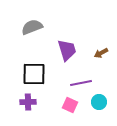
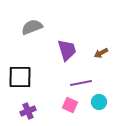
black square: moved 14 px left, 3 px down
purple cross: moved 9 px down; rotated 21 degrees counterclockwise
